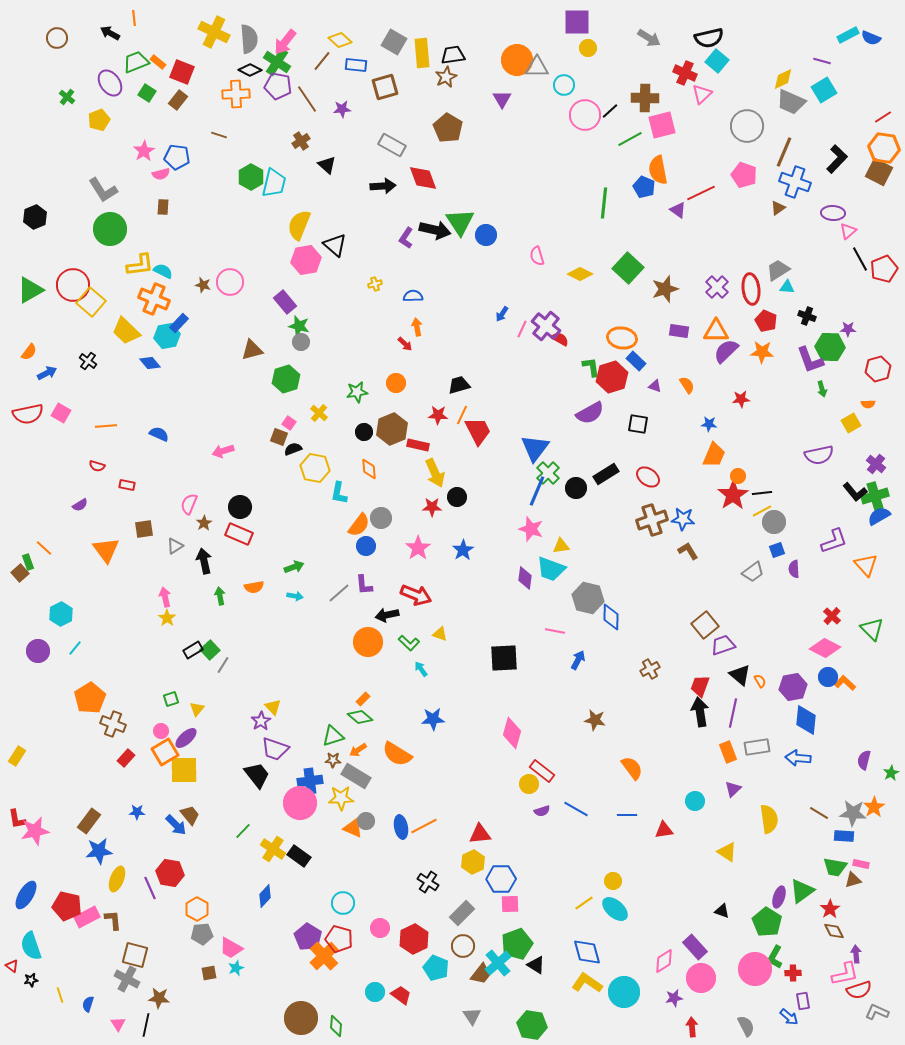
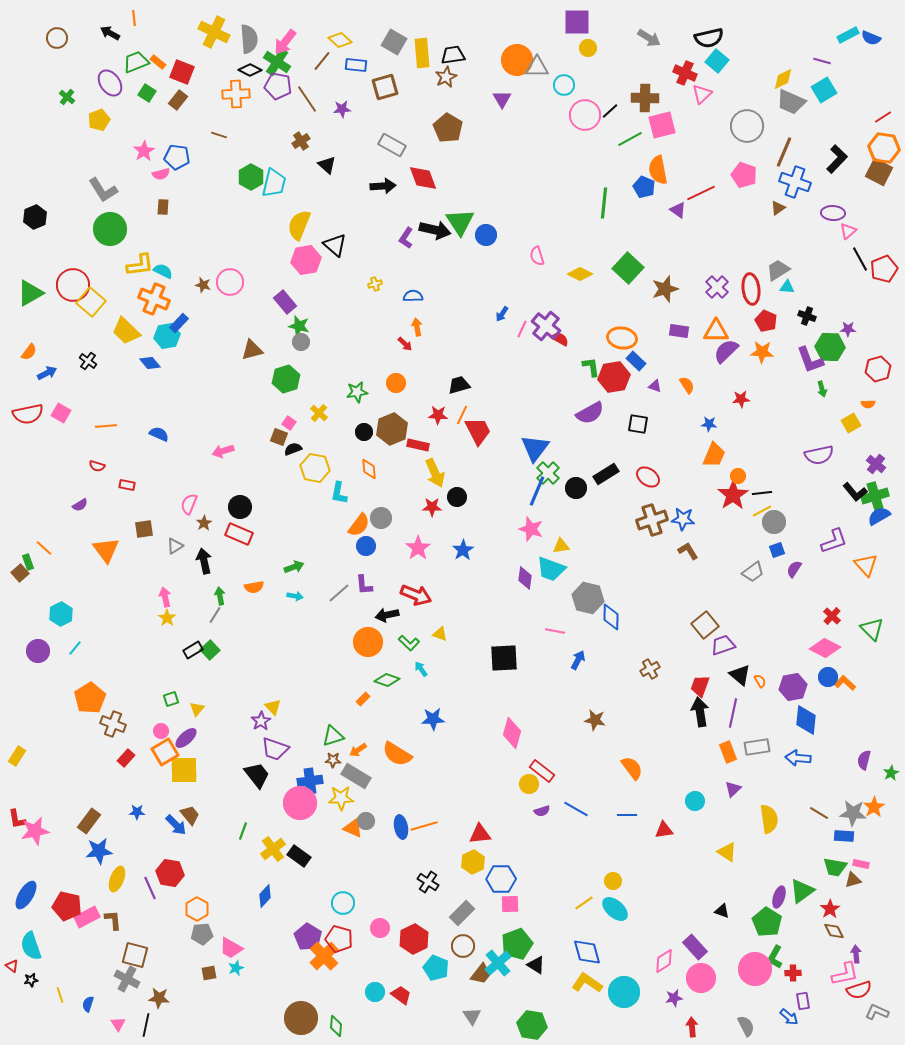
green triangle at (30, 290): moved 3 px down
red hexagon at (612, 377): moved 2 px right; rotated 8 degrees clockwise
purple semicircle at (794, 569): rotated 36 degrees clockwise
gray line at (223, 665): moved 8 px left, 50 px up
green diamond at (360, 717): moved 27 px right, 37 px up; rotated 20 degrees counterclockwise
orange line at (424, 826): rotated 12 degrees clockwise
green line at (243, 831): rotated 24 degrees counterclockwise
yellow cross at (273, 849): rotated 20 degrees clockwise
